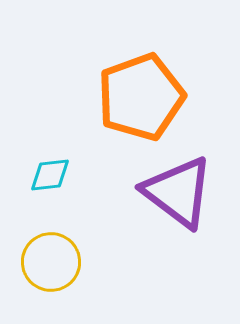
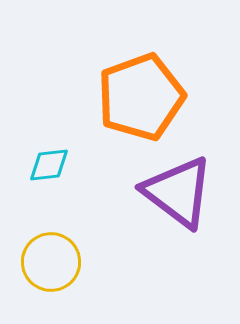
cyan diamond: moved 1 px left, 10 px up
